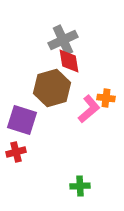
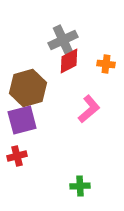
red diamond: rotated 72 degrees clockwise
brown hexagon: moved 24 px left
orange cross: moved 34 px up
purple square: rotated 32 degrees counterclockwise
red cross: moved 1 px right, 4 px down
